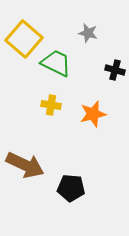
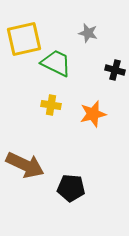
yellow square: rotated 36 degrees clockwise
